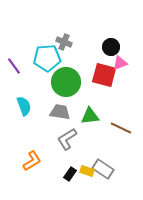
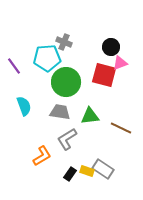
orange L-shape: moved 10 px right, 5 px up
